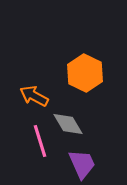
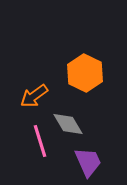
orange arrow: rotated 64 degrees counterclockwise
purple trapezoid: moved 6 px right, 2 px up
